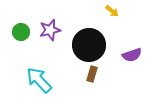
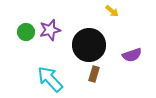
green circle: moved 5 px right
brown rectangle: moved 2 px right
cyan arrow: moved 11 px right, 1 px up
